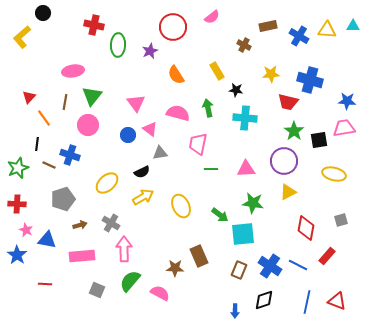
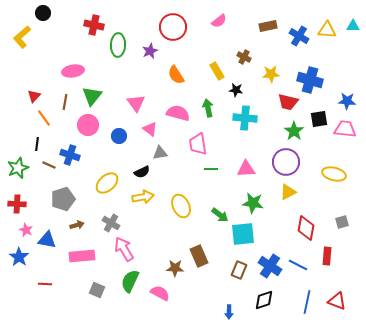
pink semicircle at (212, 17): moved 7 px right, 4 px down
brown cross at (244, 45): moved 12 px down
red triangle at (29, 97): moved 5 px right, 1 px up
pink trapezoid at (344, 128): moved 1 px right, 1 px down; rotated 15 degrees clockwise
blue circle at (128, 135): moved 9 px left, 1 px down
black square at (319, 140): moved 21 px up
pink trapezoid at (198, 144): rotated 20 degrees counterclockwise
purple circle at (284, 161): moved 2 px right, 1 px down
yellow arrow at (143, 197): rotated 20 degrees clockwise
gray square at (341, 220): moved 1 px right, 2 px down
brown arrow at (80, 225): moved 3 px left
pink arrow at (124, 249): rotated 30 degrees counterclockwise
blue star at (17, 255): moved 2 px right, 2 px down
red rectangle at (327, 256): rotated 36 degrees counterclockwise
green semicircle at (130, 281): rotated 15 degrees counterclockwise
blue arrow at (235, 311): moved 6 px left, 1 px down
